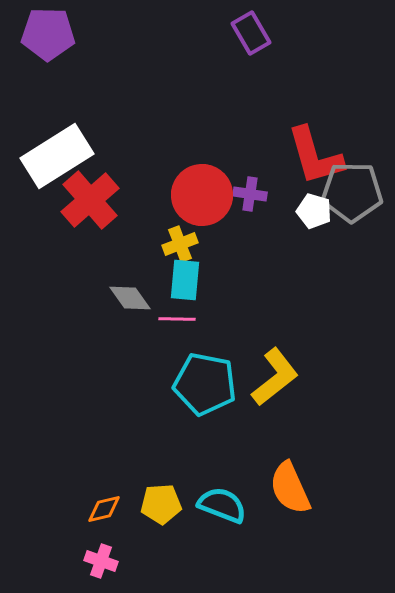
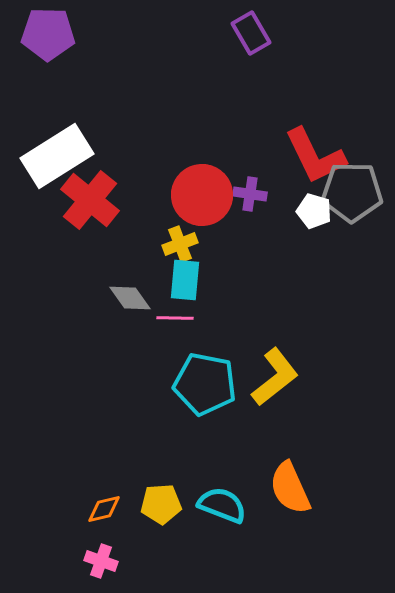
red L-shape: rotated 10 degrees counterclockwise
red cross: rotated 10 degrees counterclockwise
pink line: moved 2 px left, 1 px up
